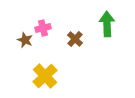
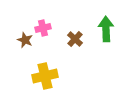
green arrow: moved 1 px left, 5 px down
yellow cross: rotated 30 degrees clockwise
